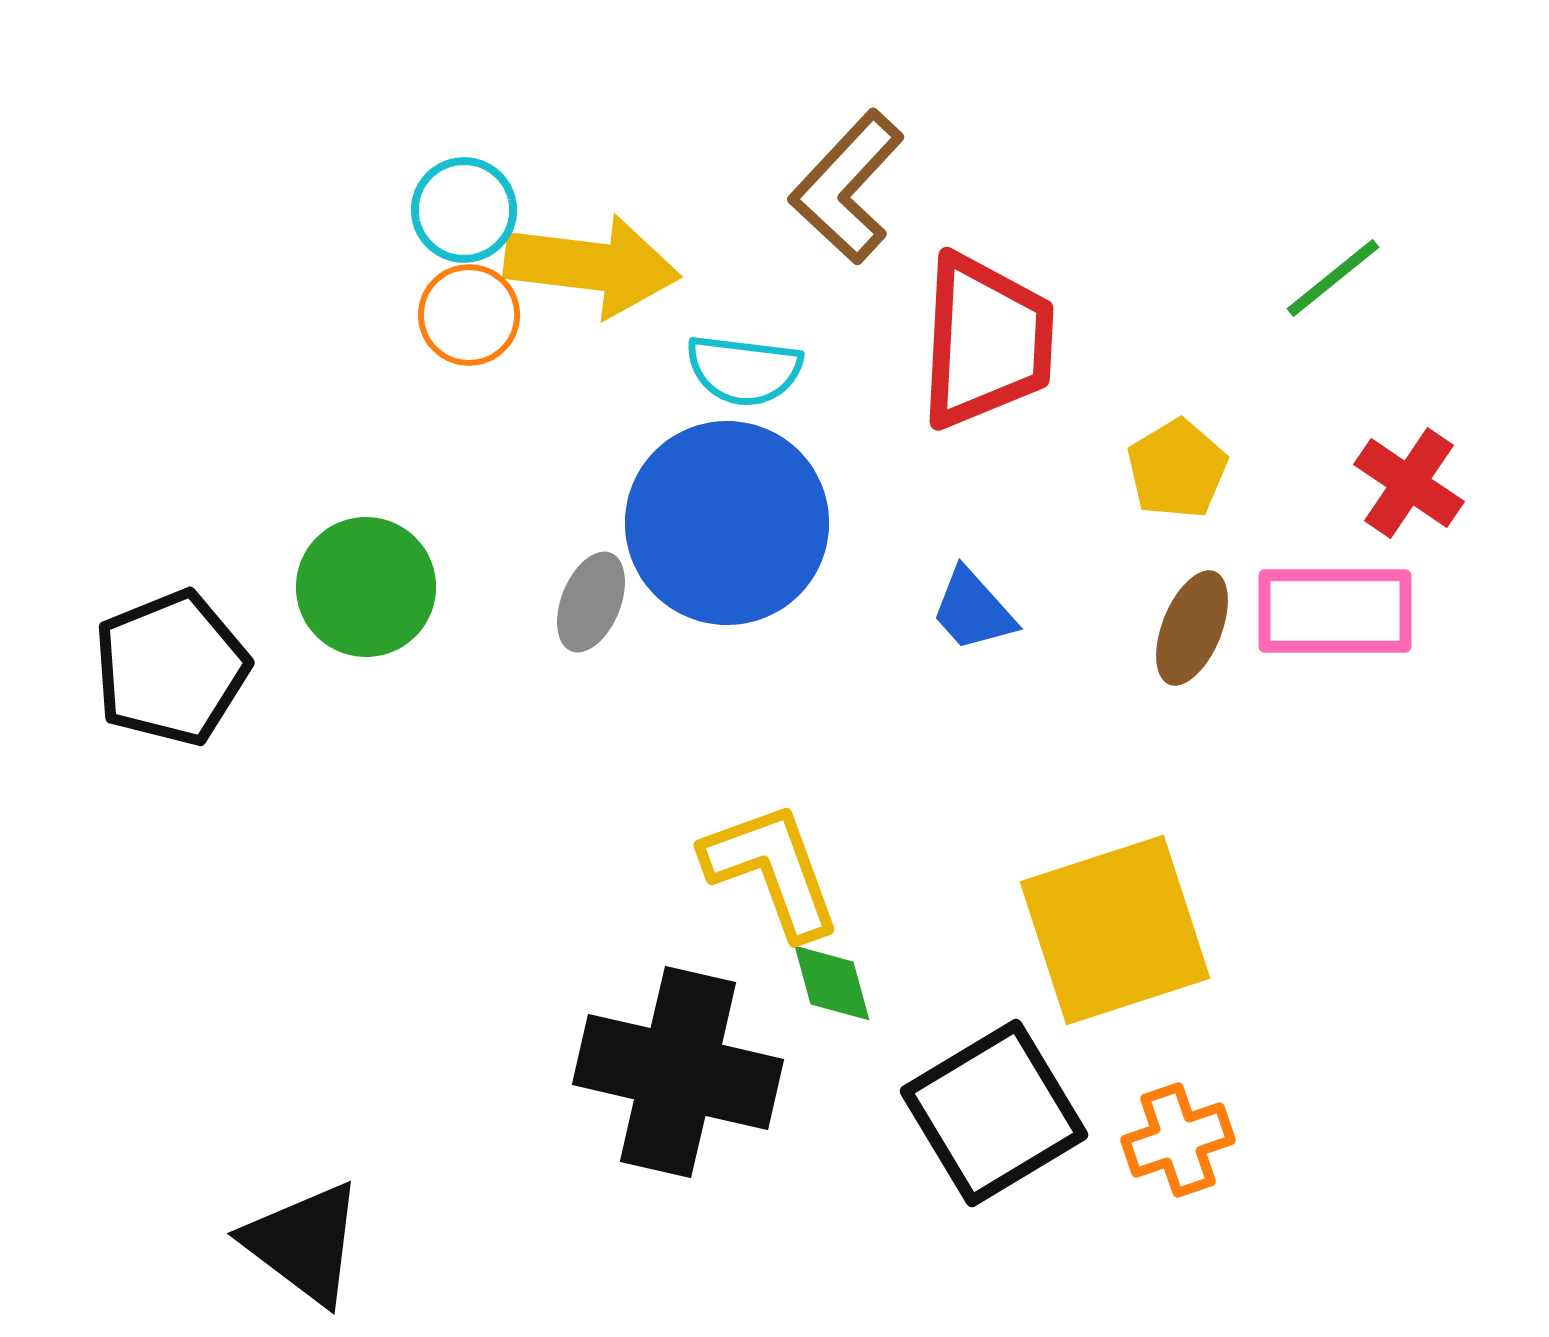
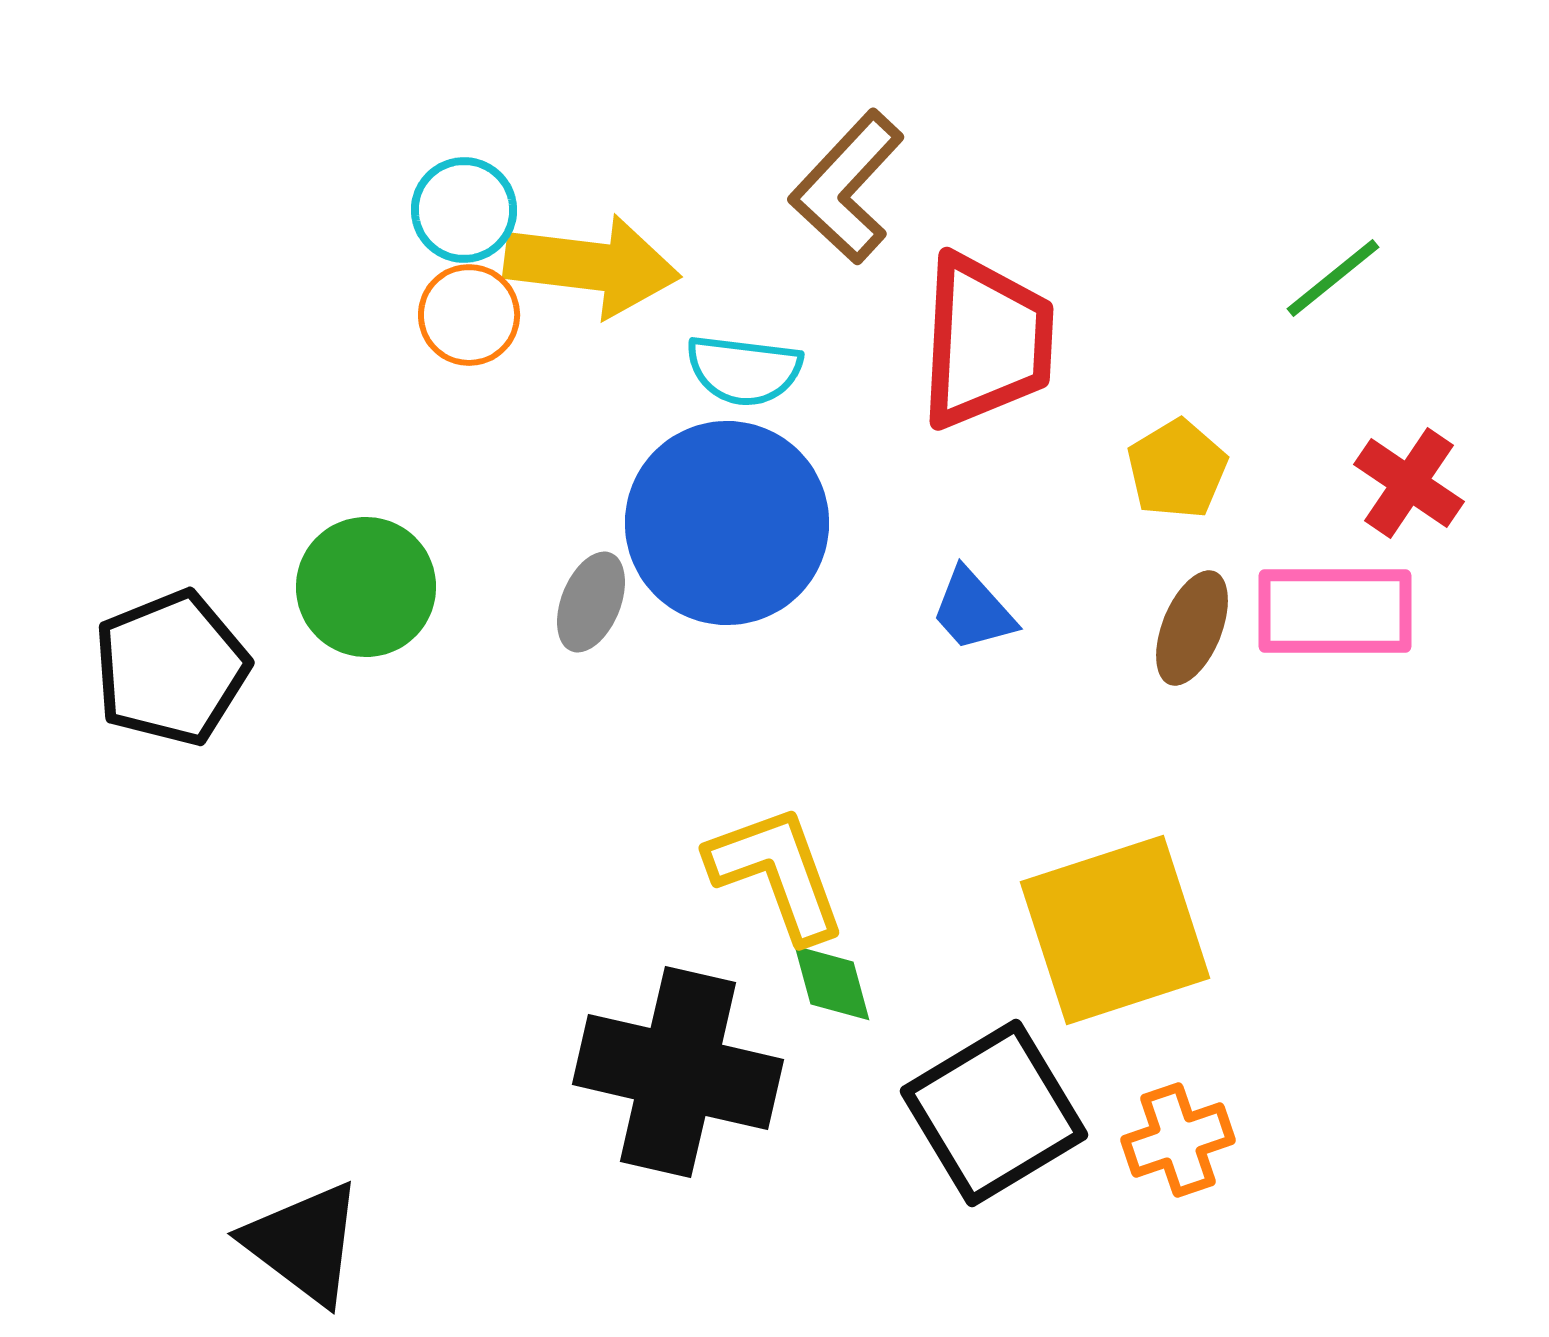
yellow L-shape: moved 5 px right, 3 px down
